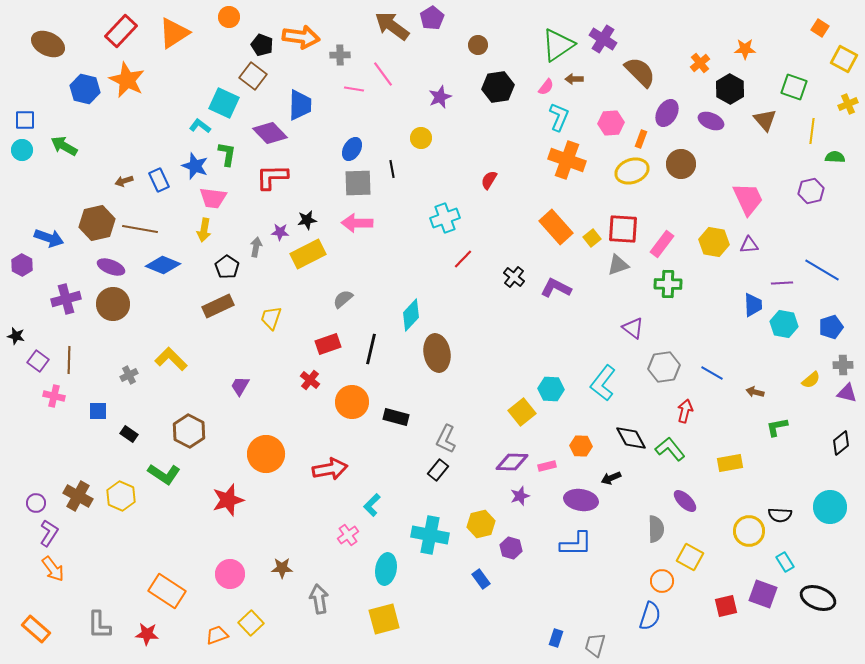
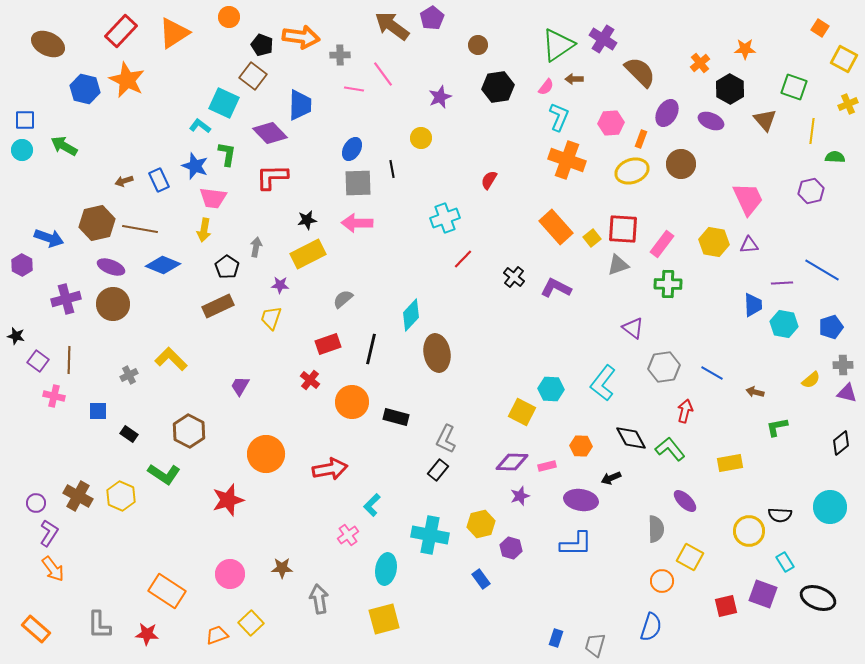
purple star at (280, 232): moved 53 px down
yellow square at (522, 412): rotated 24 degrees counterclockwise
blue semicircle at (650, 616): moved 1 px right, 11 px down
